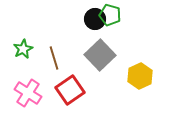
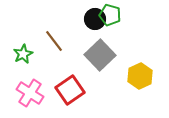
green star: moved 5 px down
brown line: moved 17 px up; rotated 20 degrees counterclockwise
pink cross: moved 2 px right
